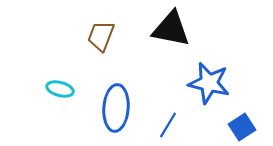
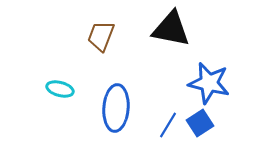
blue square: moved 42 px left, 4 px up
